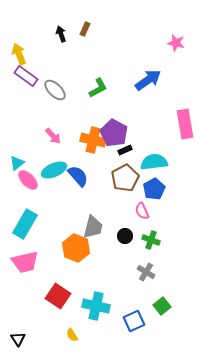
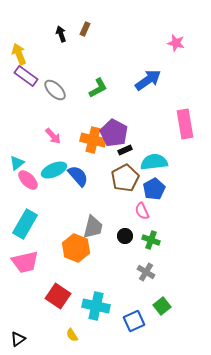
black triangle: rotated 28 degrees clockwise
